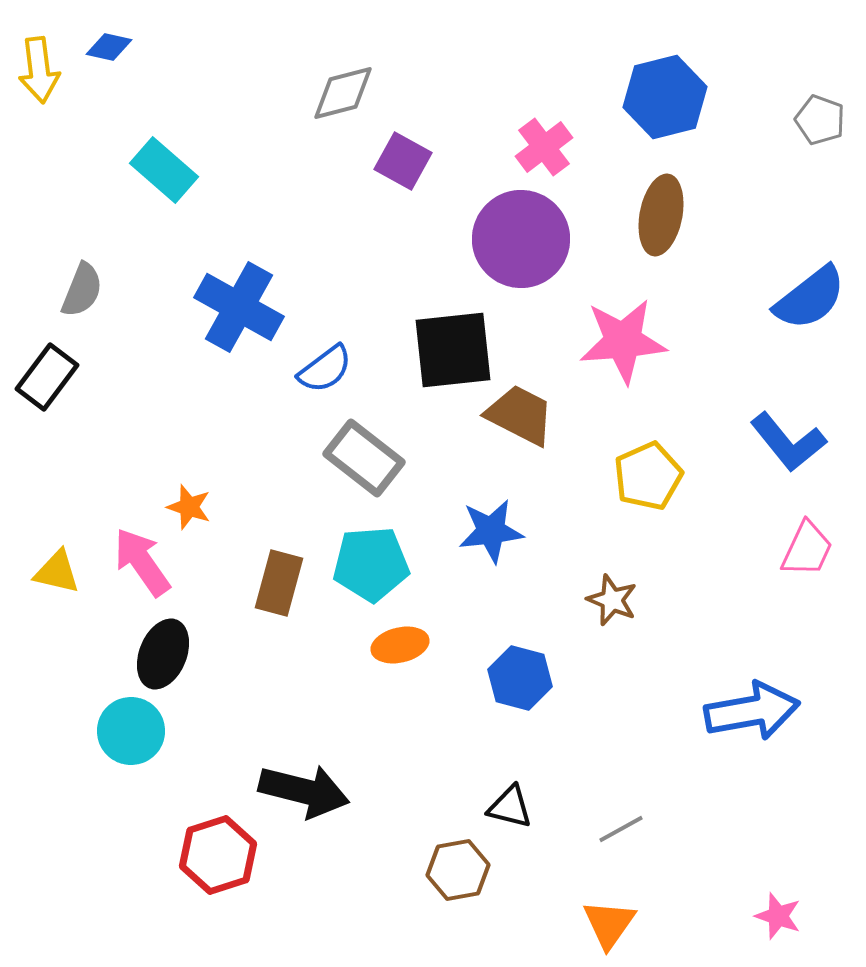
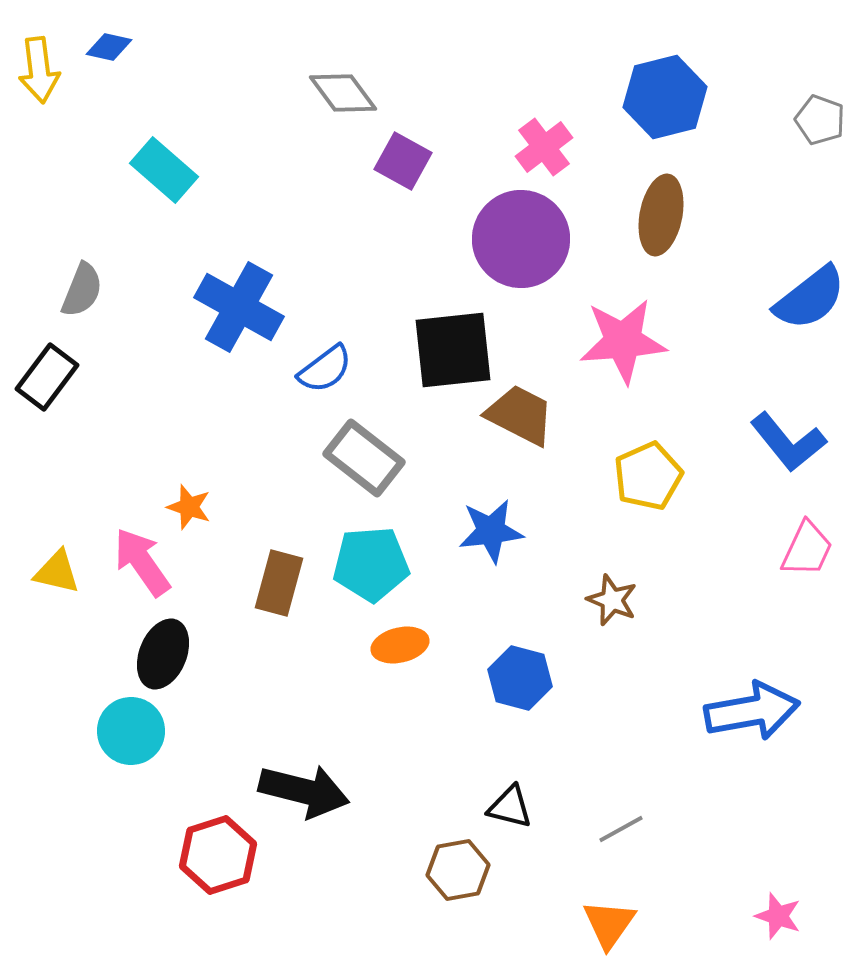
gray diamond at (343, 93): rotated 68 degrees clockwise
